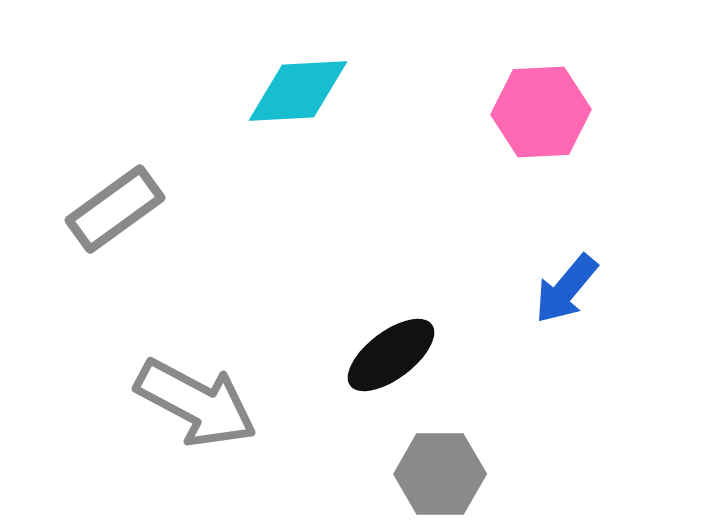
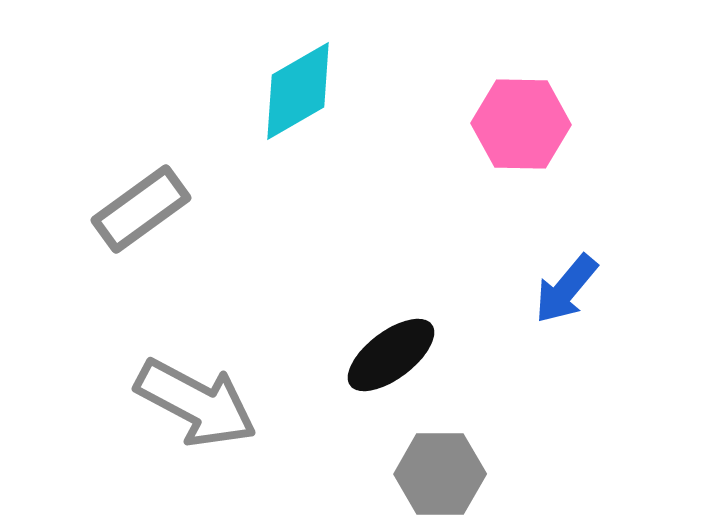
cyan diamond: rotated 27 degrees counterclockwise
pink hexagon: moved 20 px left, 12 px down; rotated 4 degrees clockwise
gray rectangle: moved 26 px right
